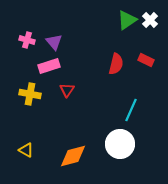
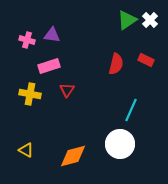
purple triangle: moved 2 px left, 7 px up; rotated 42 degrees counterclockwise
